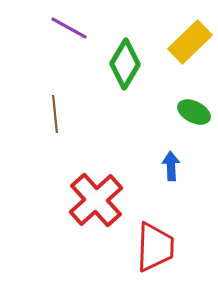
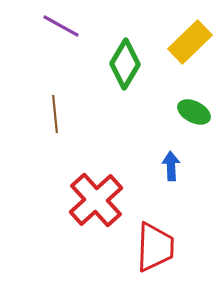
purple line: moved 8 px left, 2 px up
